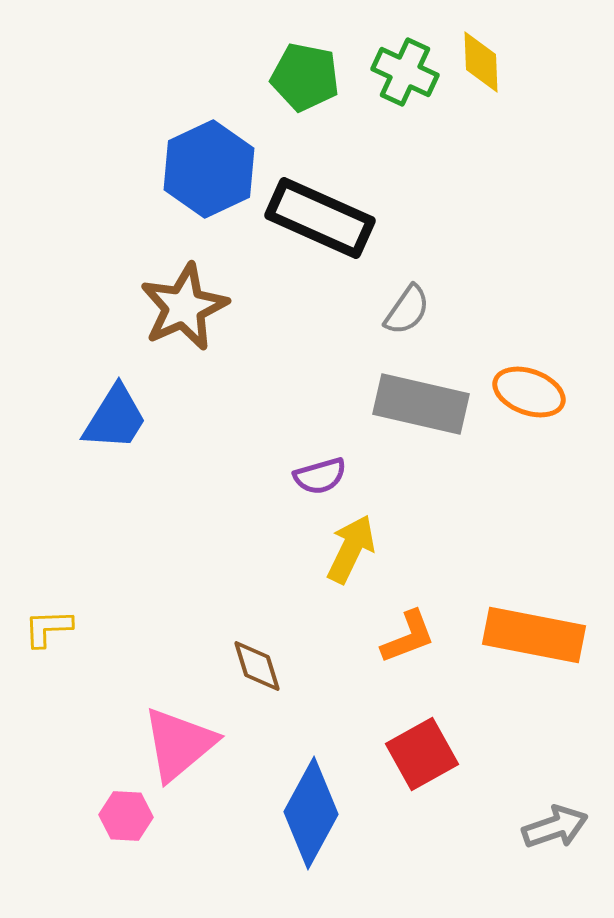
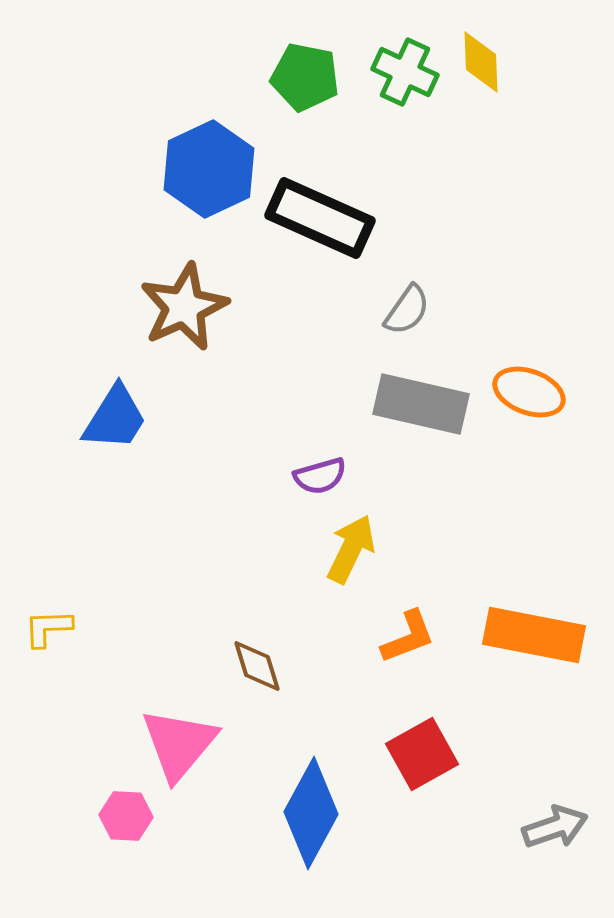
pink triangle: rotated 10 degrees counterclockwise
